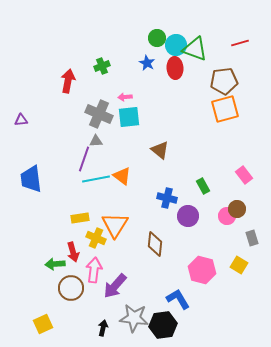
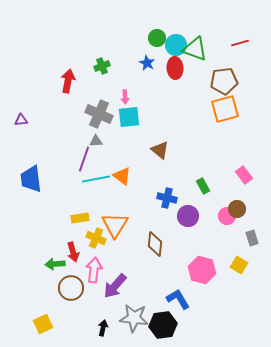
pink arrow at (125, 97): rotated 88 degrees counterclockwise
